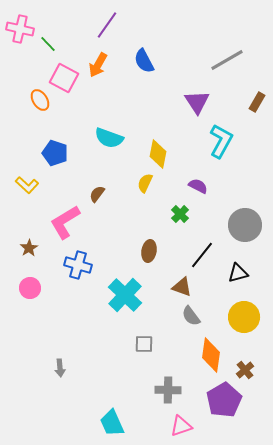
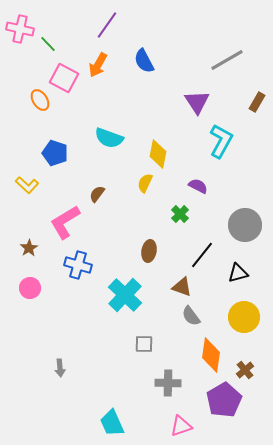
gray cross: moved 7 px up
